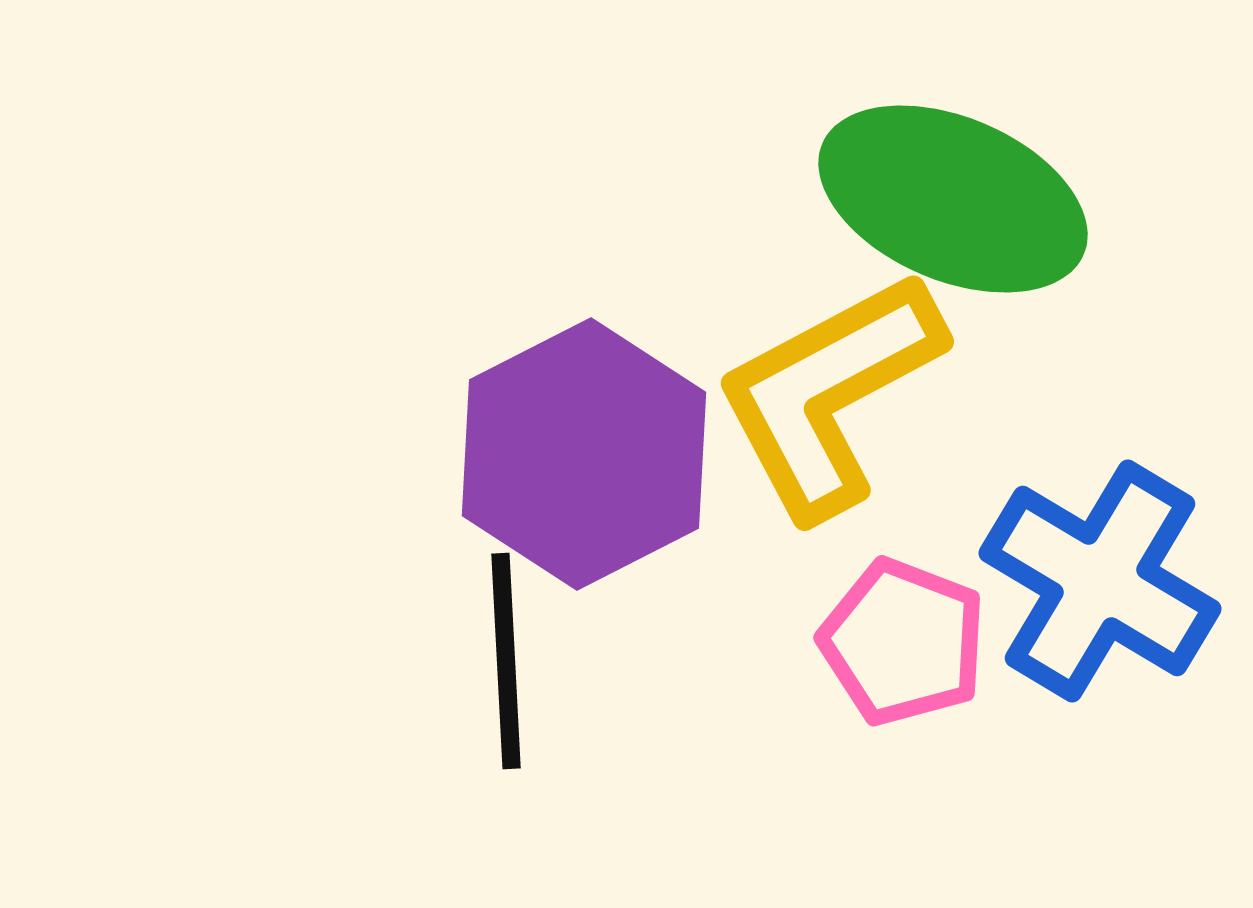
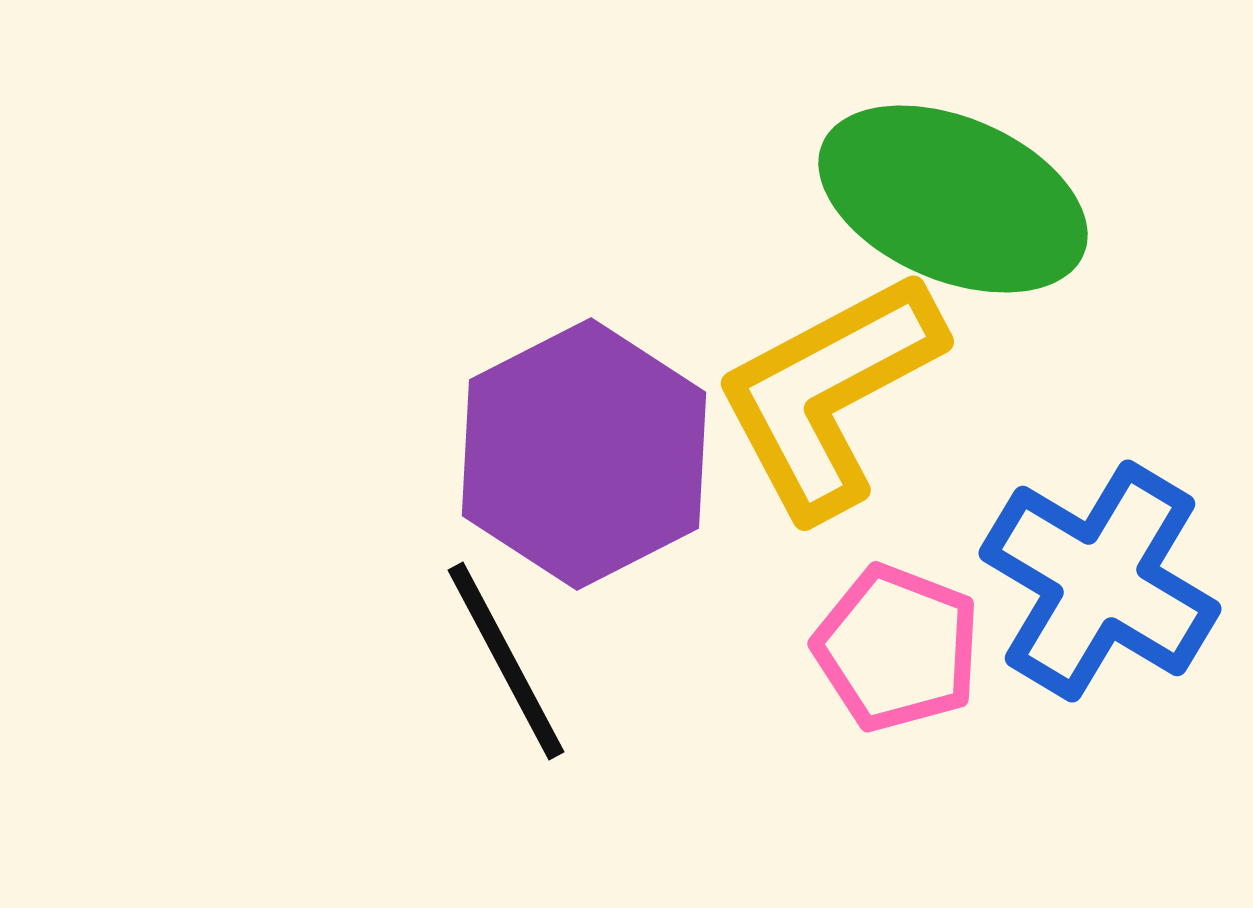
pink pentagon: moved 6 px left, 6 px down
black line: rotated 25 degrees counterclockwise
